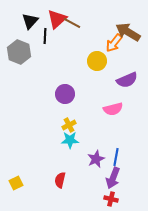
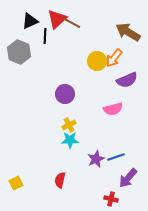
black triangle: rotated 24 degrees clockwise
orange arrow: moved 15 px down
blue line: rotated 60 degrees clockwise
purple arrow: moved 15 px right; rotated 20 degrees clockwise
